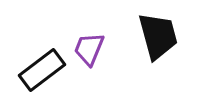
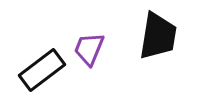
black trapezoid: rotated 24 degrees clockwise
